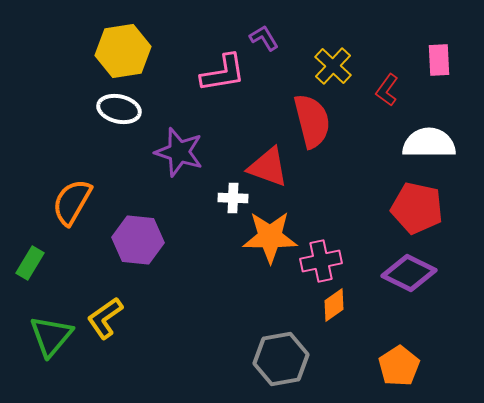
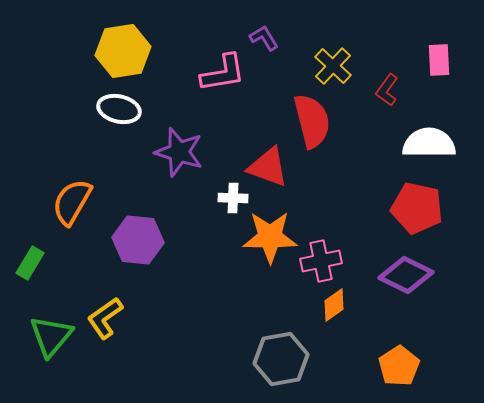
purple diamond: moved 3 px left, 2 px down
